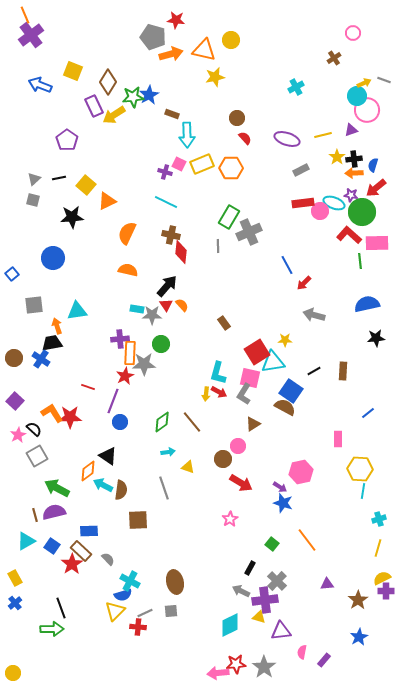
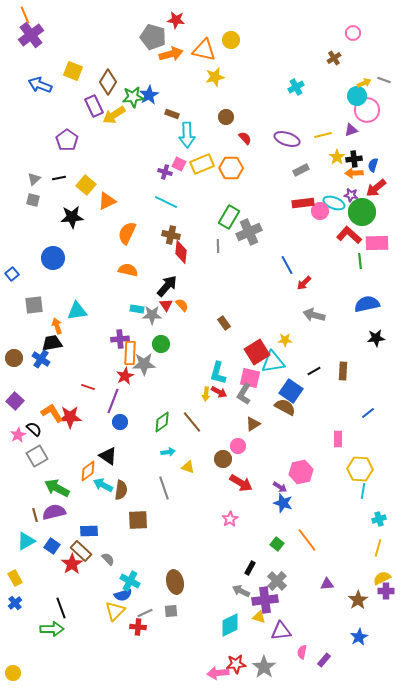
brown circle at (237, 118): moved 11 px left, 1 px up
green square at (272, 544): moved 5 px right
